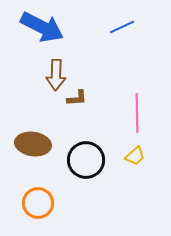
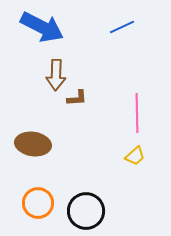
black circle: moved 51 px down
